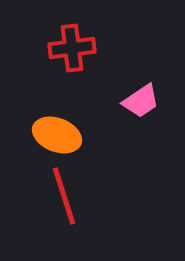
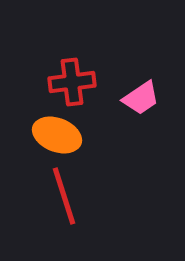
red cross: moved 34 px down
pink trapezoid: moved 3 px up
